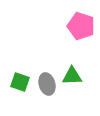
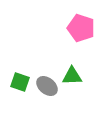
pink pentagon: moved 2 px down
gray ellipse: moved 2 px down; rotated 35 degrees counterclockwise
